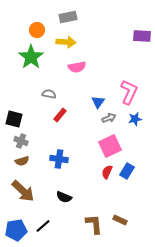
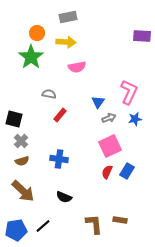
orange circle: moved 3 px down
gray cross: rotated 24 degrees clockwise
brown rectangle: rotated 16 degrees counterclockwise
